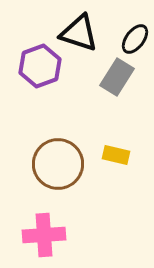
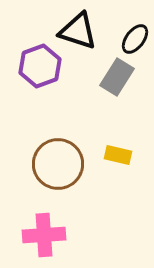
black triangle: moved 1 px left, 2 px up
yellow rectangle: moved 2 px right
